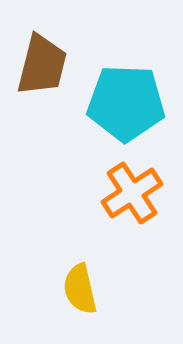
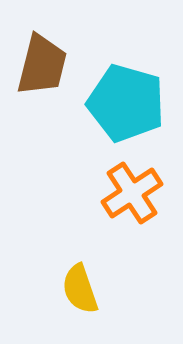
cyan pentagon: rotated 14 degrees clockwise
yellow semicircle: rotated 6 degrees counterclockwise
